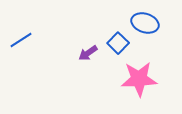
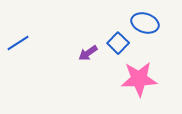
blue line: moved 3 px left, 3 px down
